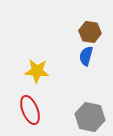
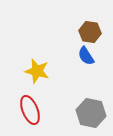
blue semicircle: rotated 48 degrees counterclockwise
yellow star: rotated 10 degrees clockwise
gray hexagon: moved 1 px right, 4 px up
